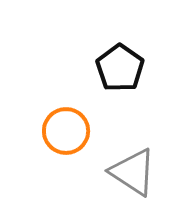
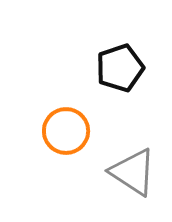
black pentagon: rotated 18 degrees clockwise
